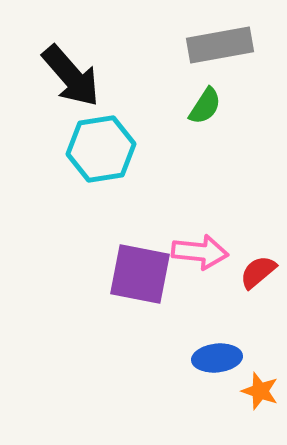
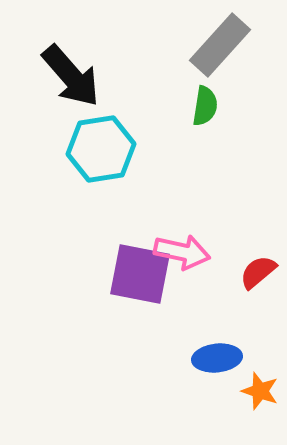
gray rectangle: rotated 38 degrees counterclockwise
green semicircle: rotated 24 degrees counterclockwise
pink arrow: moved 18 px left; rotated 6 degrees clockwise
